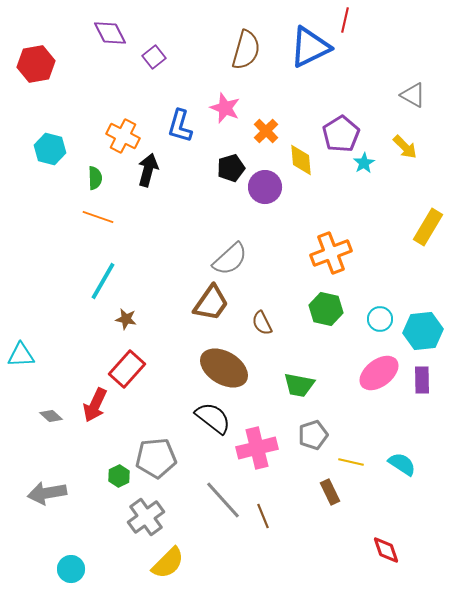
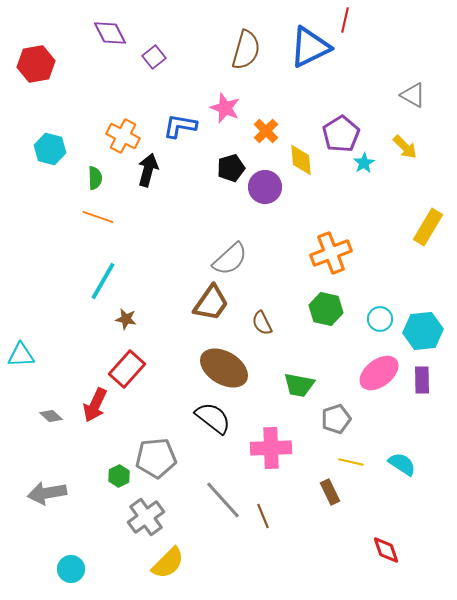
blue L-shape at (180, 126): rotated 84 degrees clockwise
gray pentagon at (313, 435): moved 23 px right, 16 px up
pink cross at (257, 448): moved 14 px right; rotated 12 degrees clockwise
